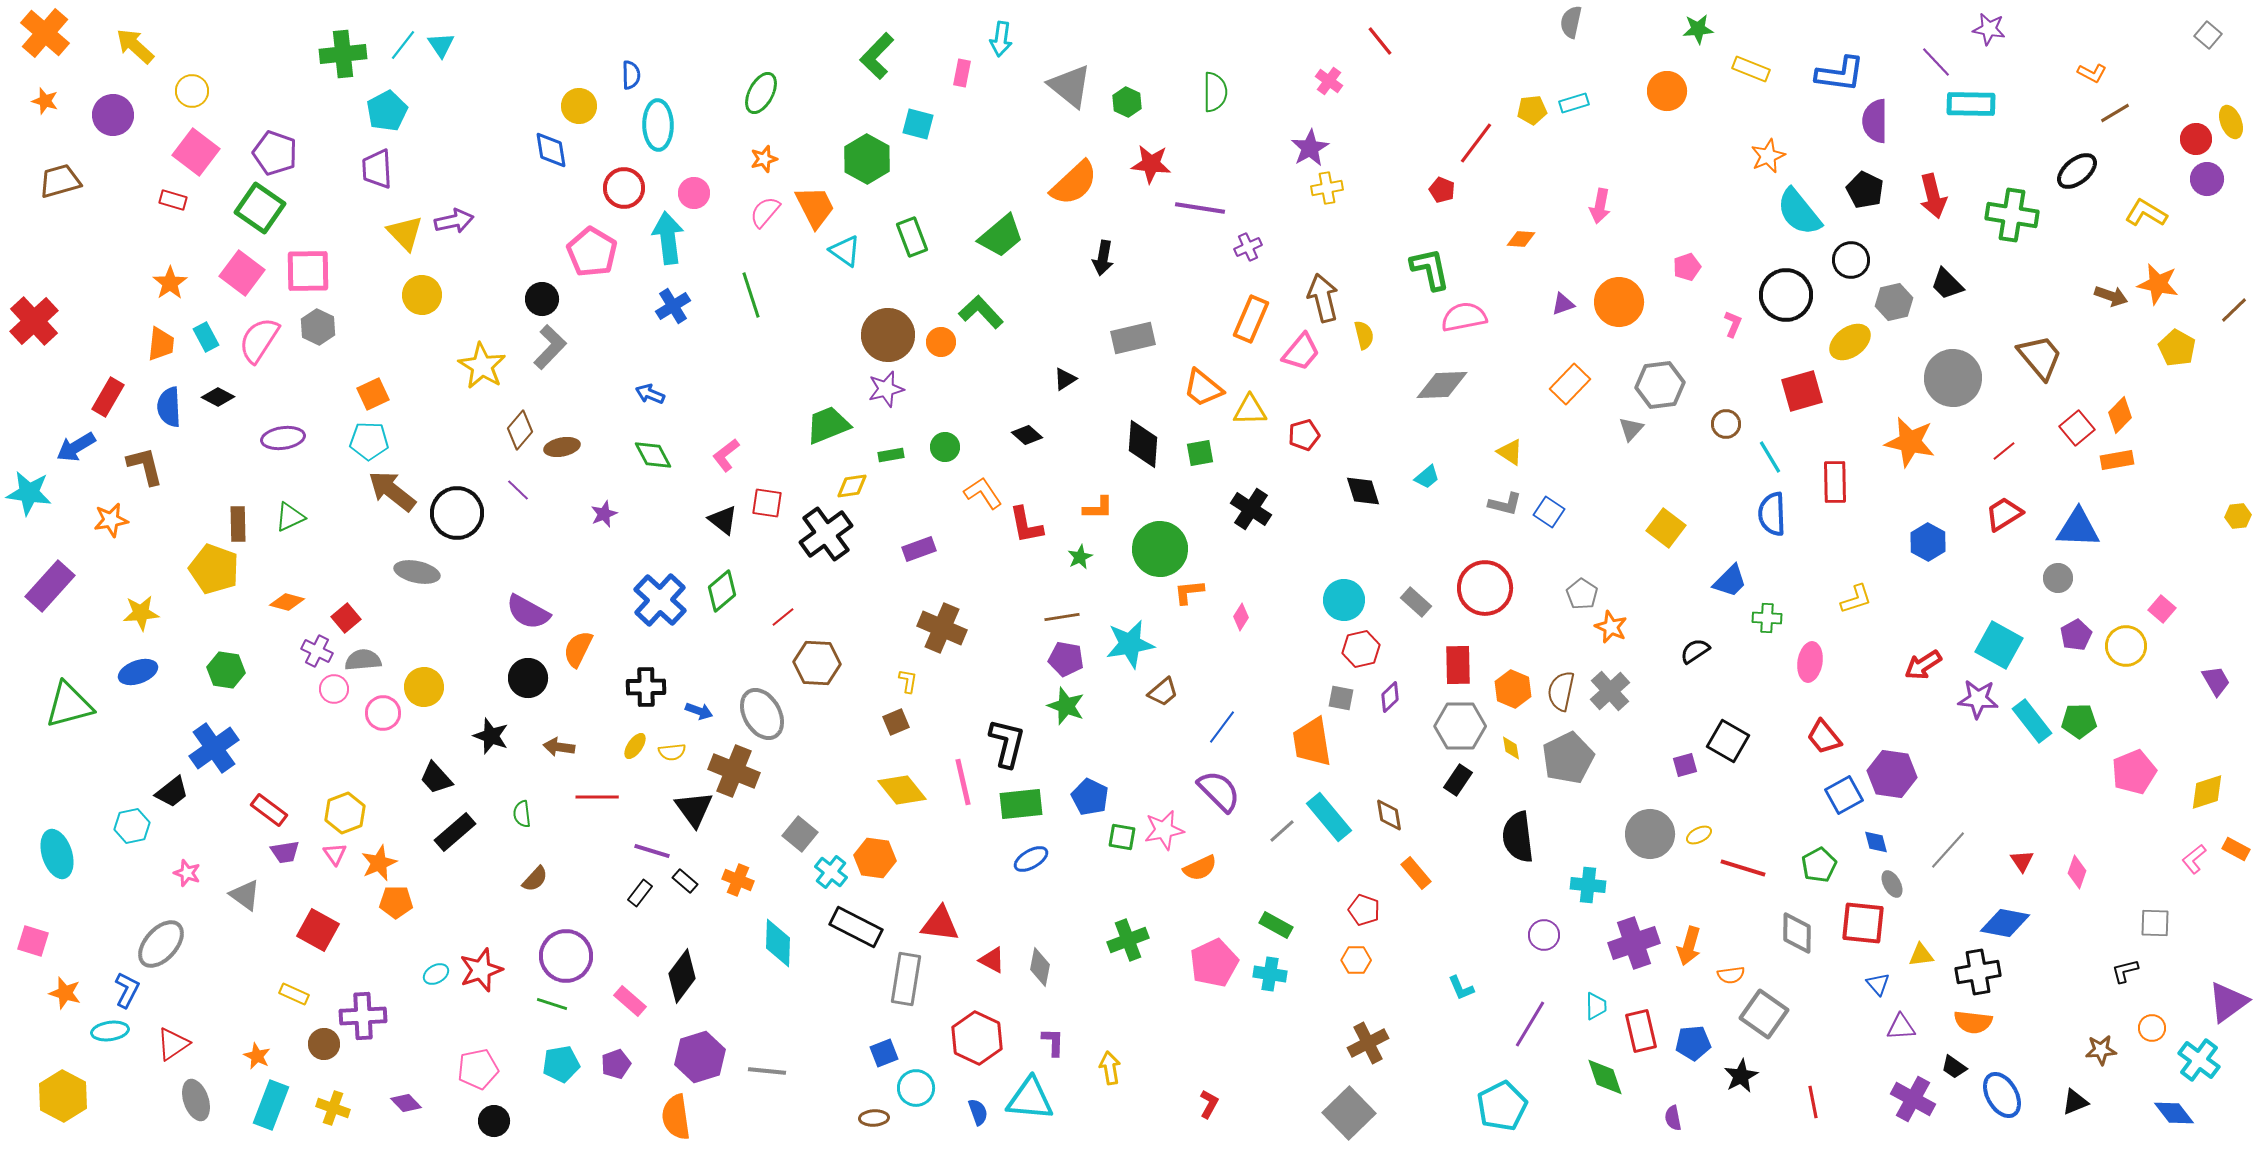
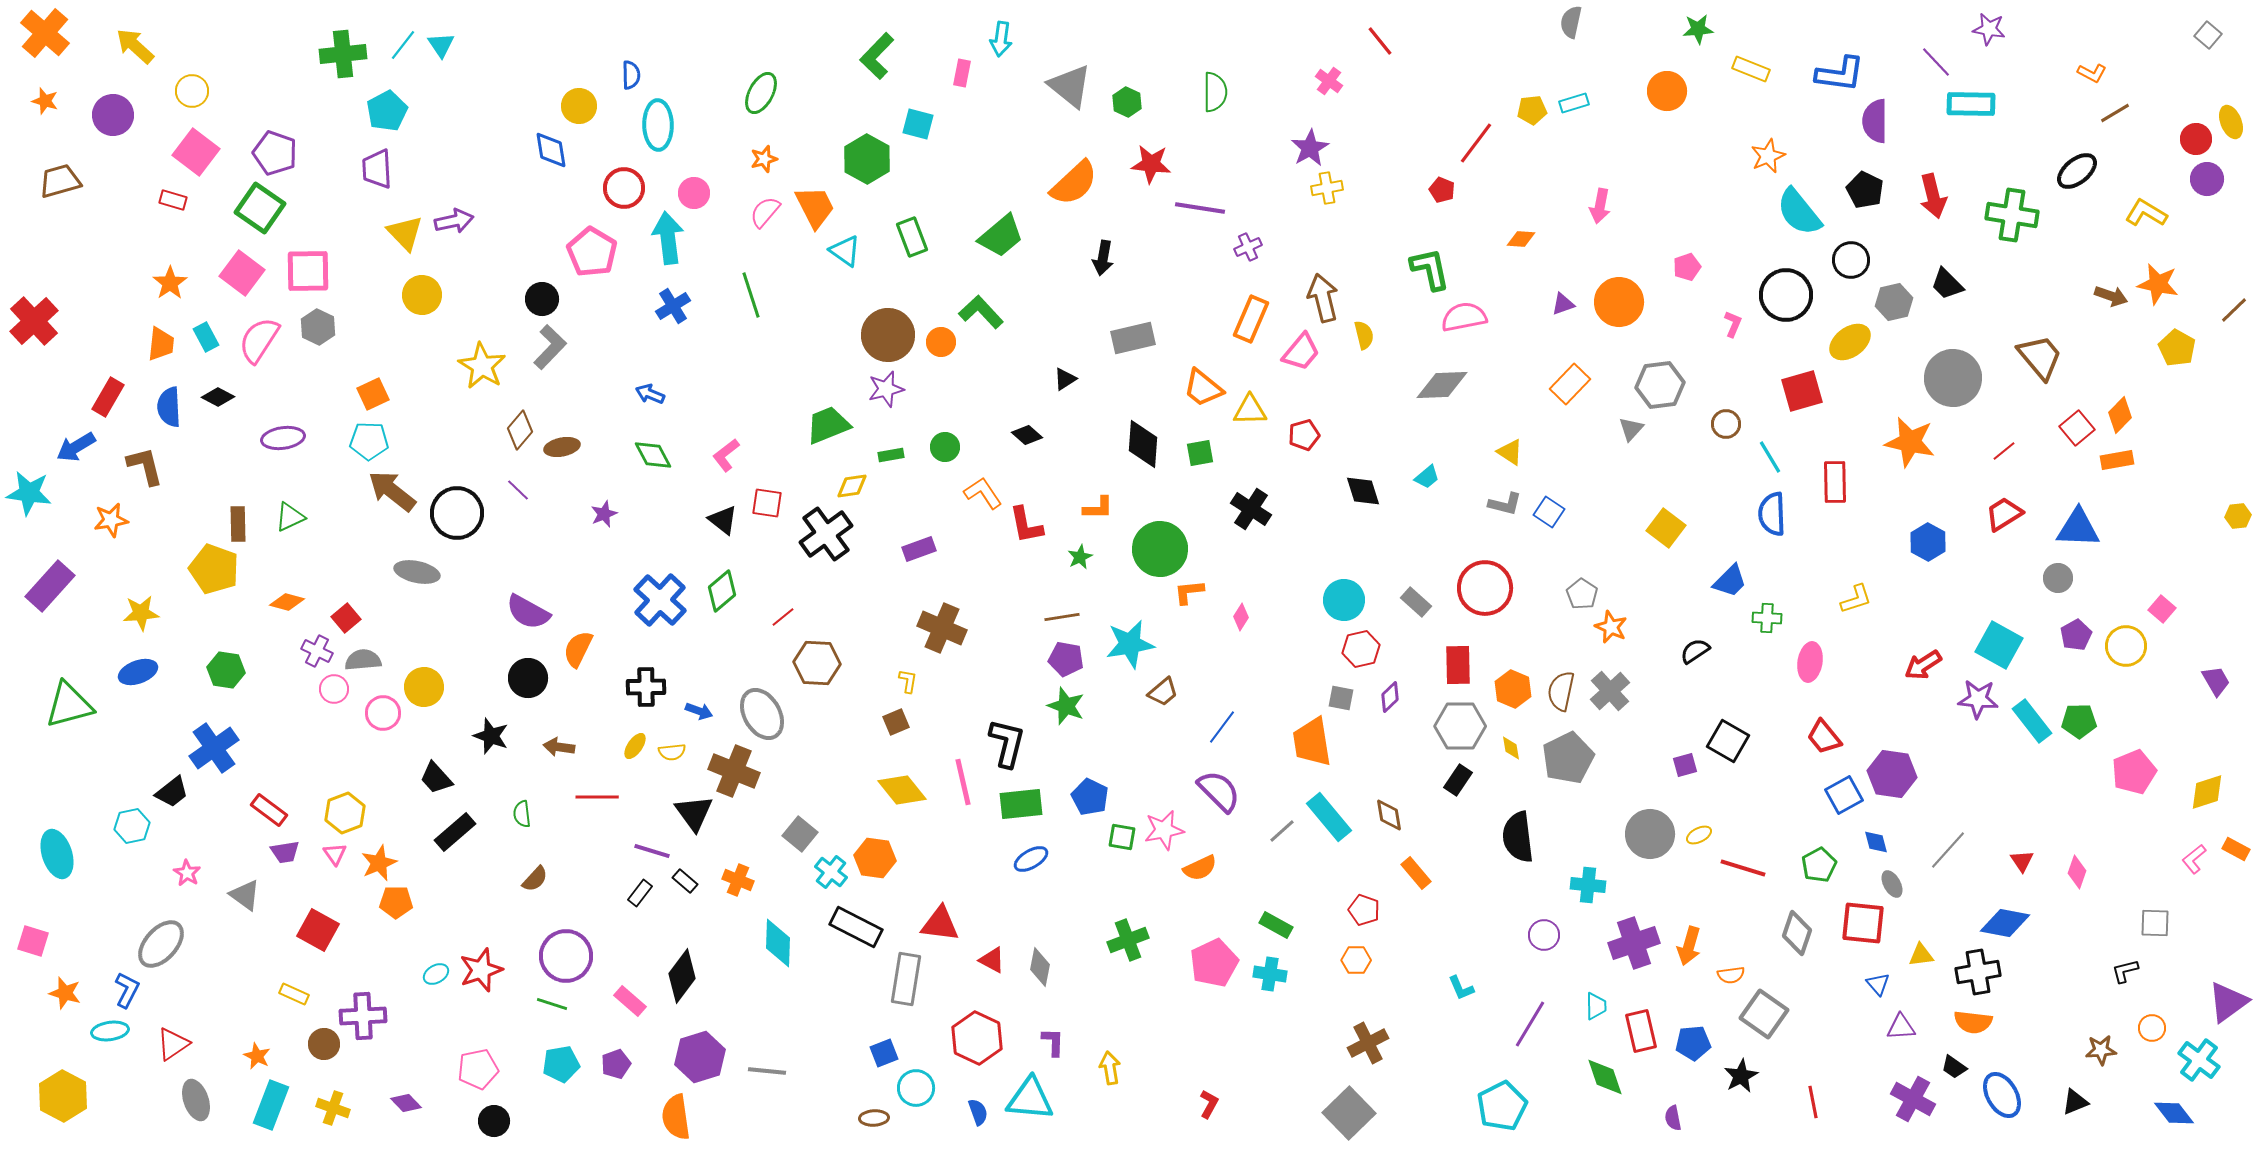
black triangle at (694, 809): moved 4 px down
pink star at (187, 873): rotated 12 degrees clockwise
gray diamond at (1797, 933): rotated 18 degrees clockwise
